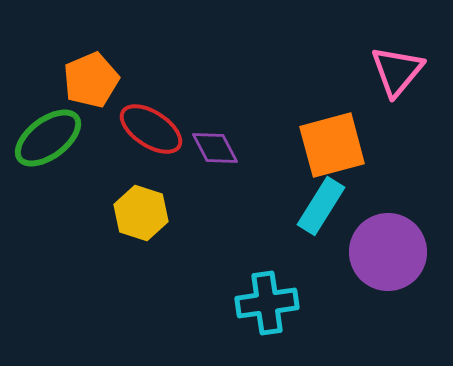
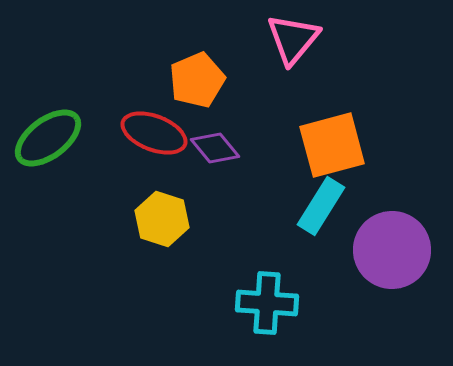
pink triangle: moved 104 px left, 32 px up
orange pentagon: moved 106 px right
red ellipse: moved 3 px right, 4 px down; rotated 12 degrees counterclockwise
purple diamond: rotated 12 degrees counterclockwise
yellow hexagon: moved 21 px right, 6 px down
purple circle: moved 4 px right, 2 px up
cyan cross: rotated 12 degrees clockwise
